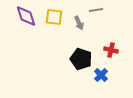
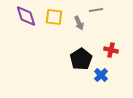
black pentagon: rotated 20 degrees clockwise
